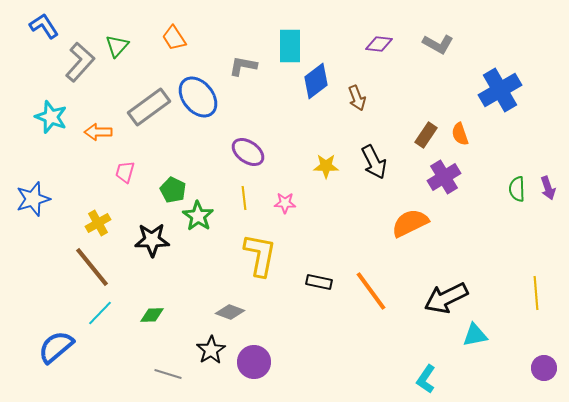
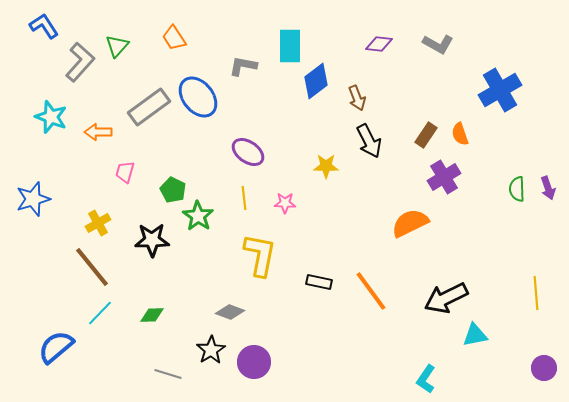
black arrow at (374, 162): moved 5 px left, 21 px up
